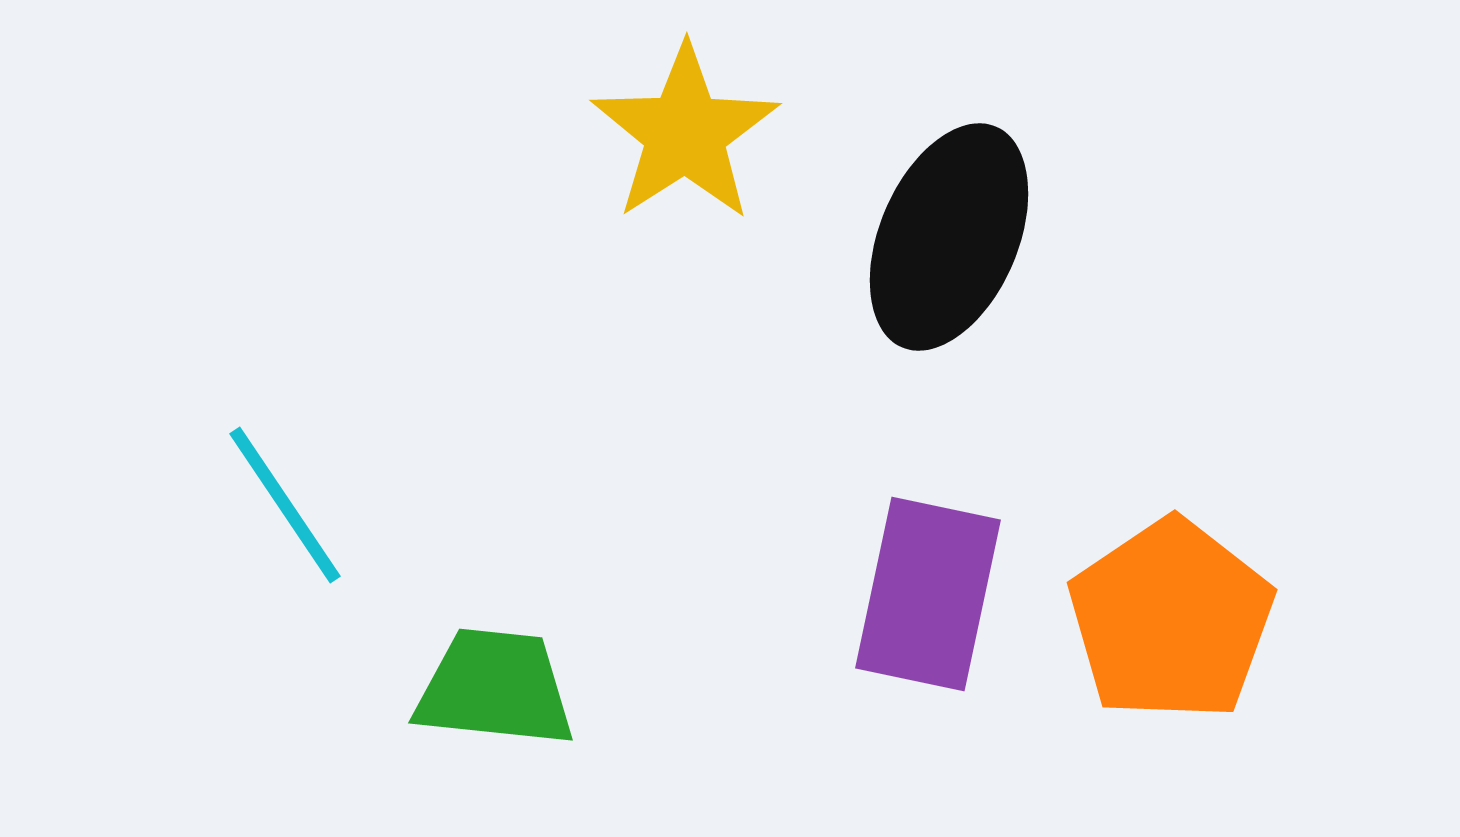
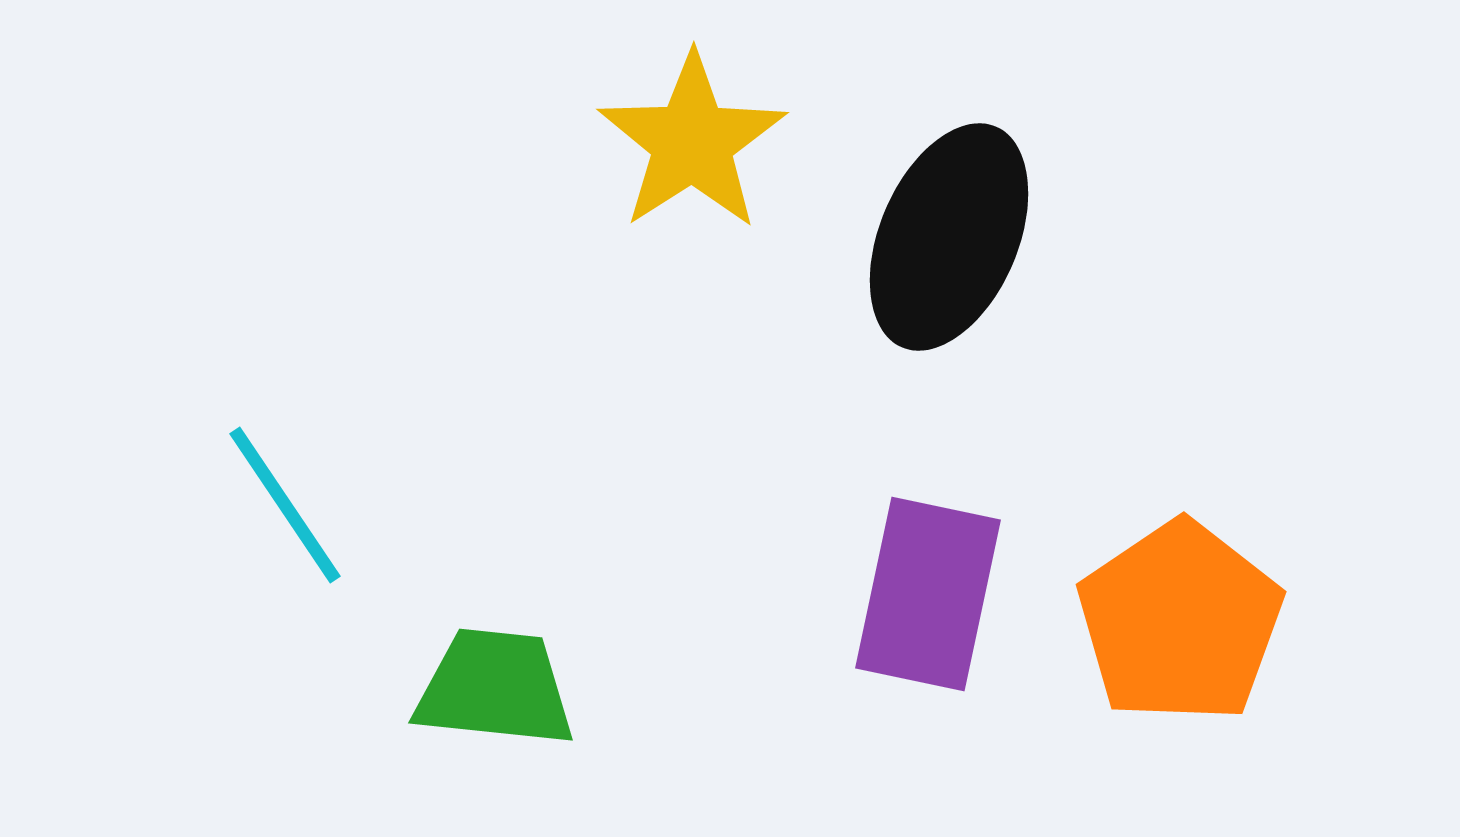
yellow star: moved 7 px right, 9 px down
orange pentagon: moved 9 px right, 2 px down
